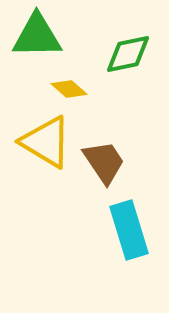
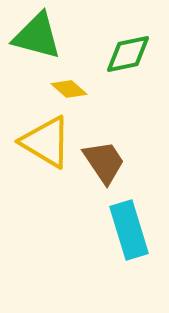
green triangle: rotated 16 degrees clockwise
